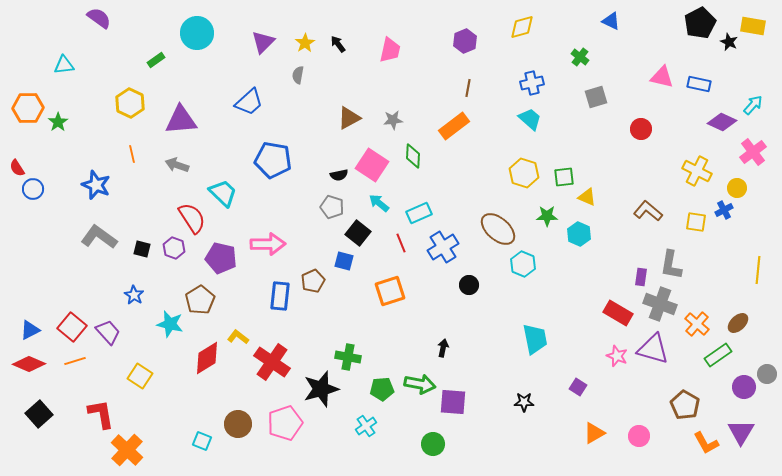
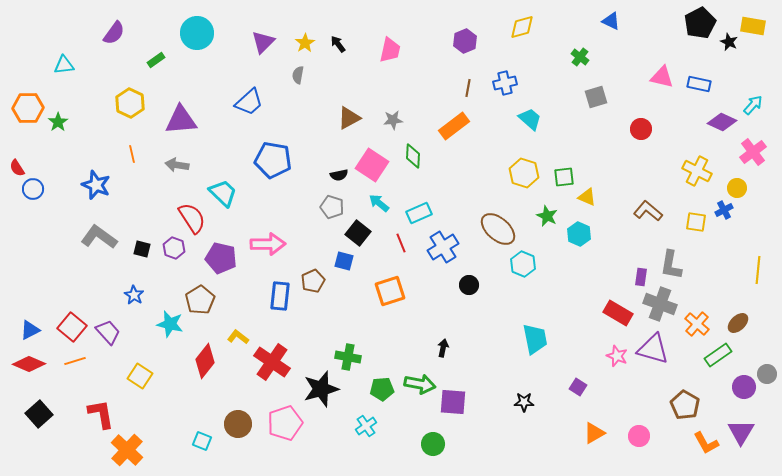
purple semicircle at (99, 18): moved 15 px right, 15 px down; rotated 90 degrees clockwise
blue cross at (532, 83): moved 27 px left
gray arrow at (177, 165): rotated 10 degrees counterclockwise
green star at (547, 216): rotated 25 degrees clockwise
red diamond at (207, 358): moved 2 px left, 3 px down; rotated 20 degrees counterclockwise
